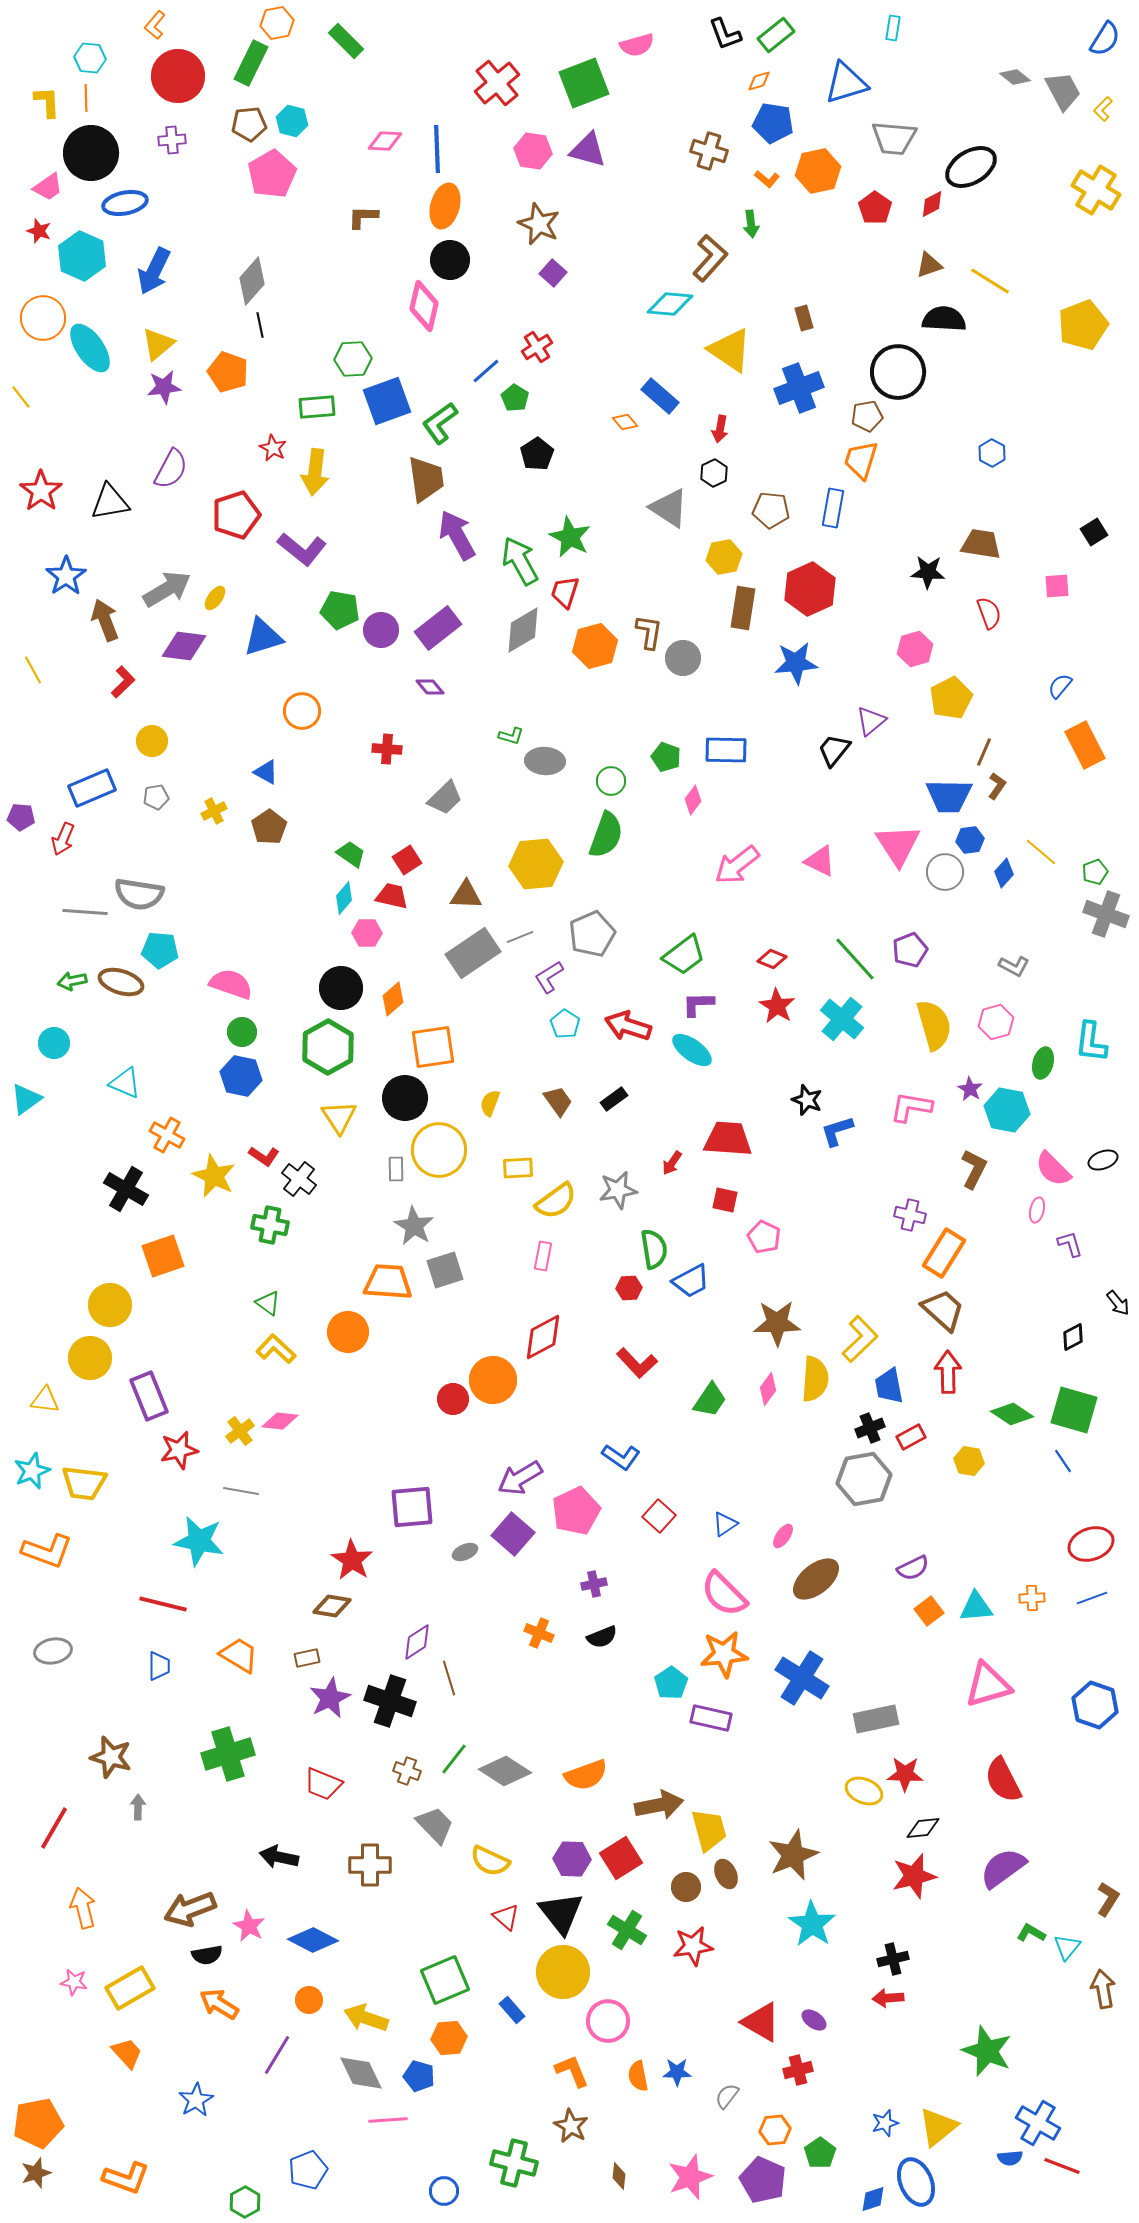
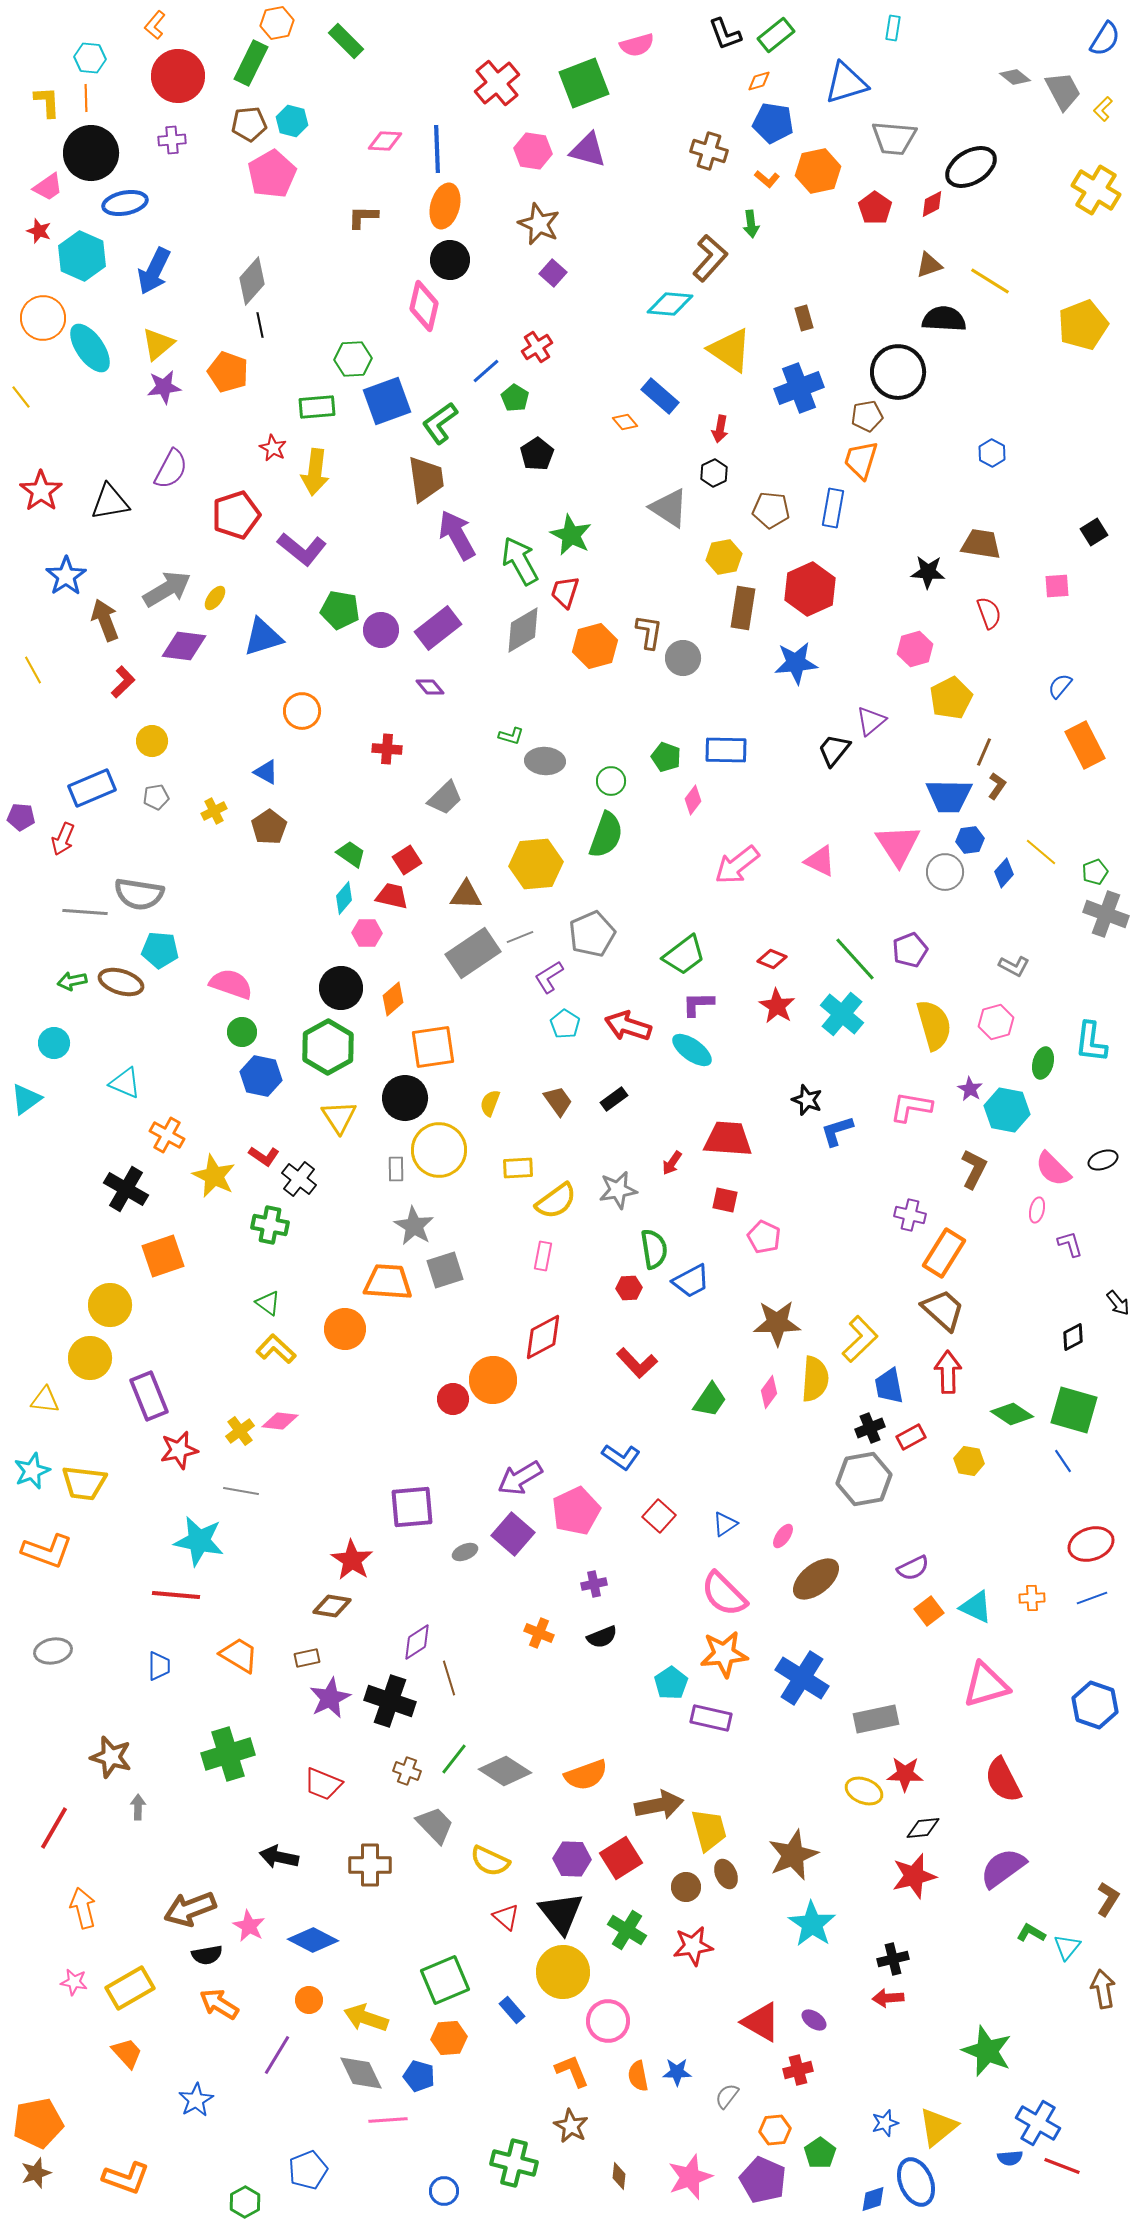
green star at (570, 537): moved 1 px right, 2 px up
cyan cross at (842, 1019): moved 5 px up
blue hexagon at (241, 1076): moved 20 px right
orange circle at (348, 1332): moved 3 px left, 3 px up
pink diamond at (768, 1389): moved 1 px right, 3 px down
red line at (163, 1604): moved 13 px right, 9 px up; rotated 9 degrees counterclockwise
cyan triangle at (976, 1607): rotated 30 degrees clockwise
pink triangle at (988, 1685): moved 2 px left
